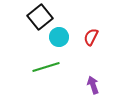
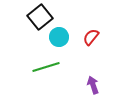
red semicircle: rotated 12 degrees clockwise
